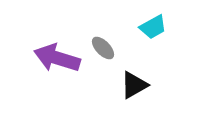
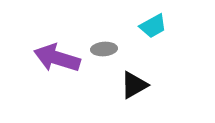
cyan trapezoid: moved 1 px up
gray ellipse: moved 1 px right, 1 px down; rotated 50 degrees counterclockwise
